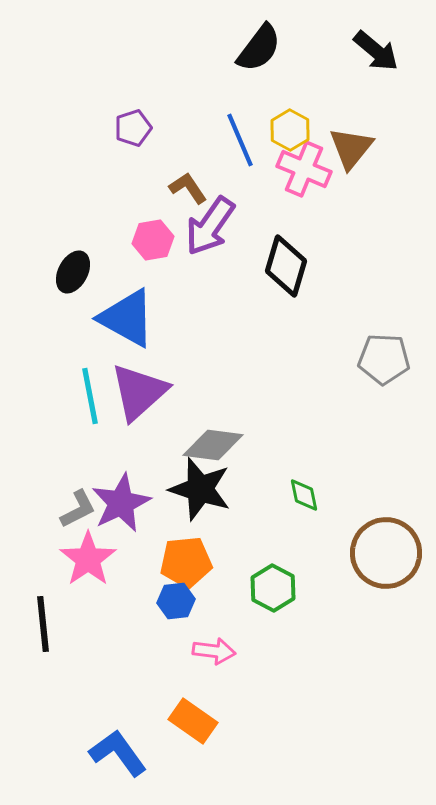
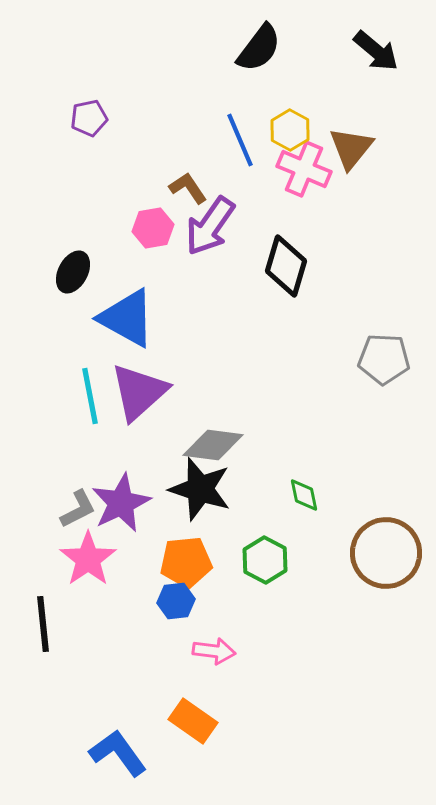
purple pentagon: moved 44 px left, 10 px up; rotated 6 degrees clockwise
pink hexagon: moved 12 px up
green hexagon: moved 8 px left, 28 px up
